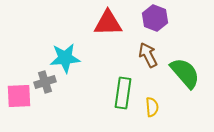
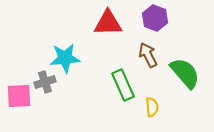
green rectangle: moved 8 px up; rotated 32 degrees counterclockwise
